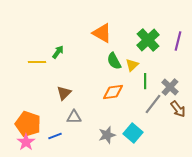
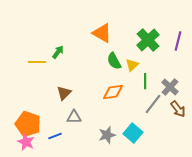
pink star: rotated 12 degrees counterclockwise
